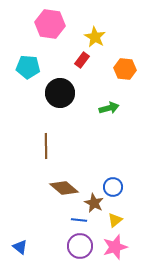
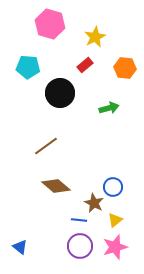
pink hexagon: rotated 8 degrees clockwise
yellow star: rotated 15 degrees clockwise
red rectangle: moved 3 px right, 5 px down; rotated 14 degrees clockwise
orange hexagon: moved 1 px up
brown line: rotated 55 degrees clockwise
brown diamond: moved 8 px left, 2 px up
